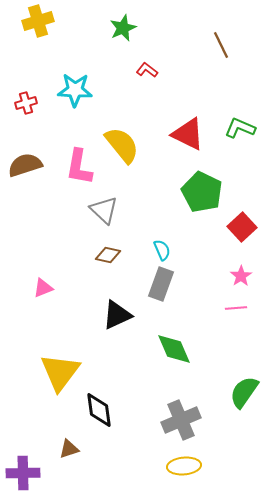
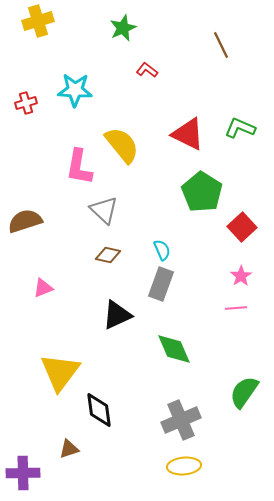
brown semicircle: moved 56 px down
green pentagon: rotated 6 degrees clockwise
